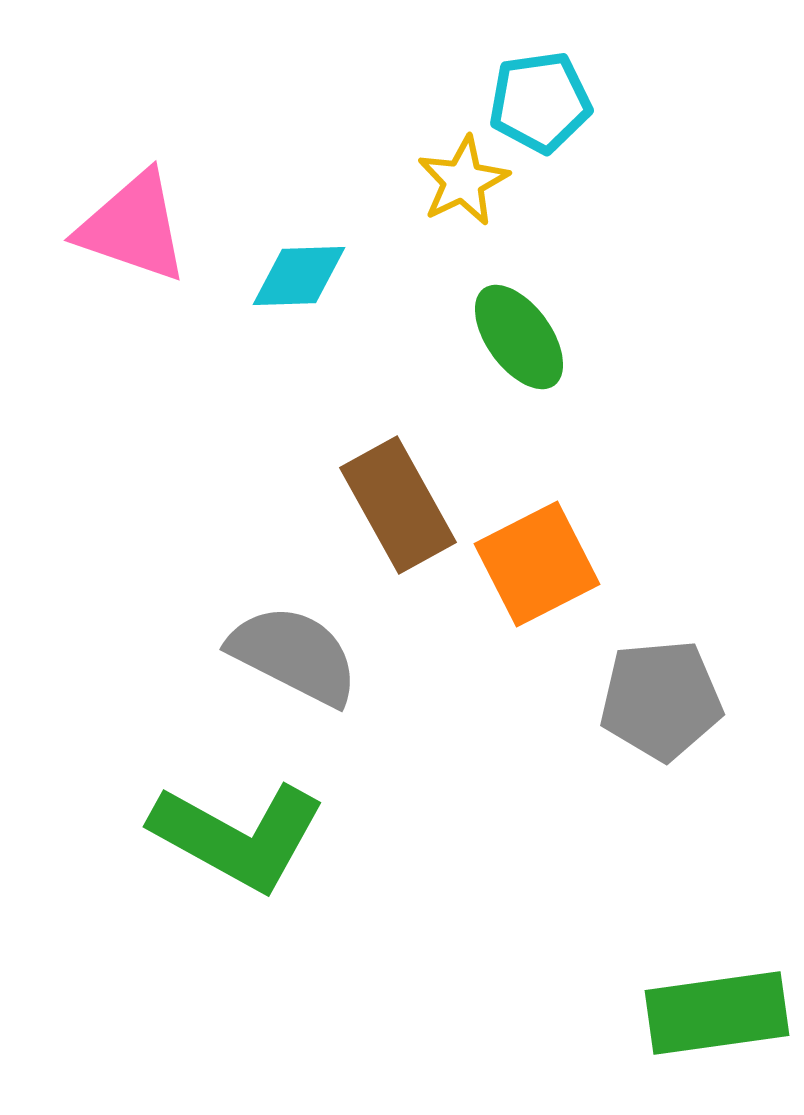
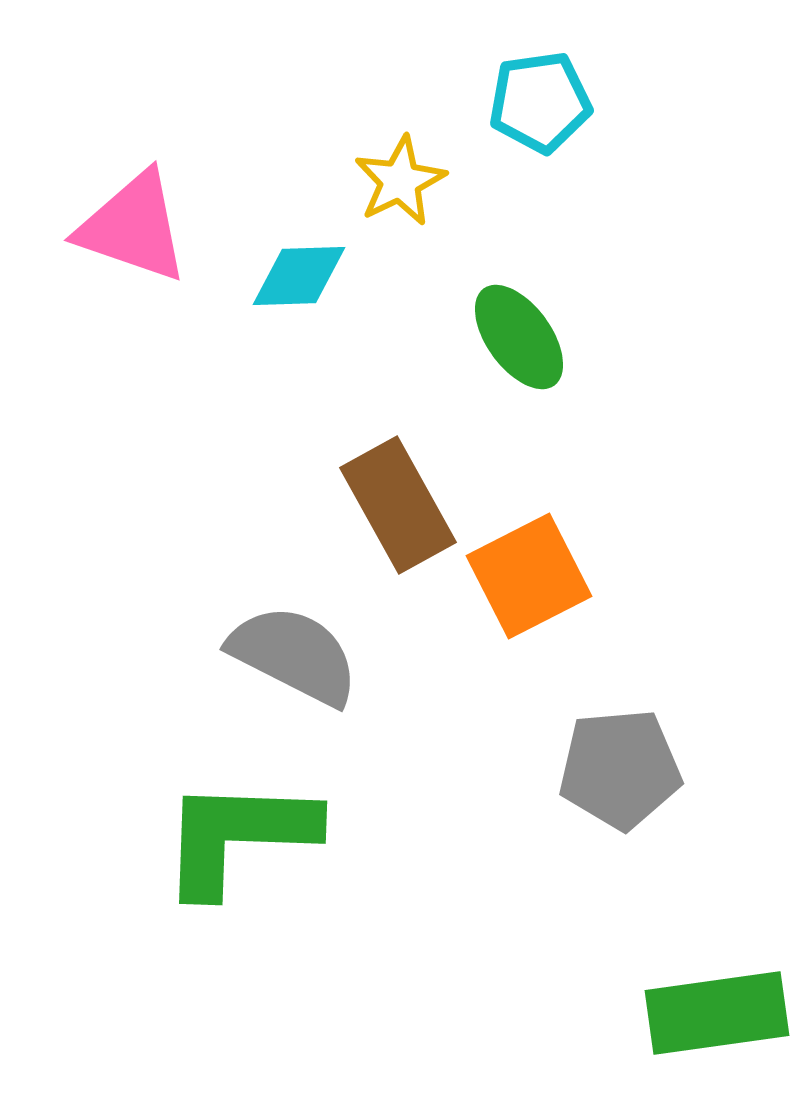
yellow star: moved 63 px left
orange square: moved 8 px left, 12 px down
gray pentagon: moved 41 px left, 69 px down
green L-shape: rotated 153 degrees clockwise
